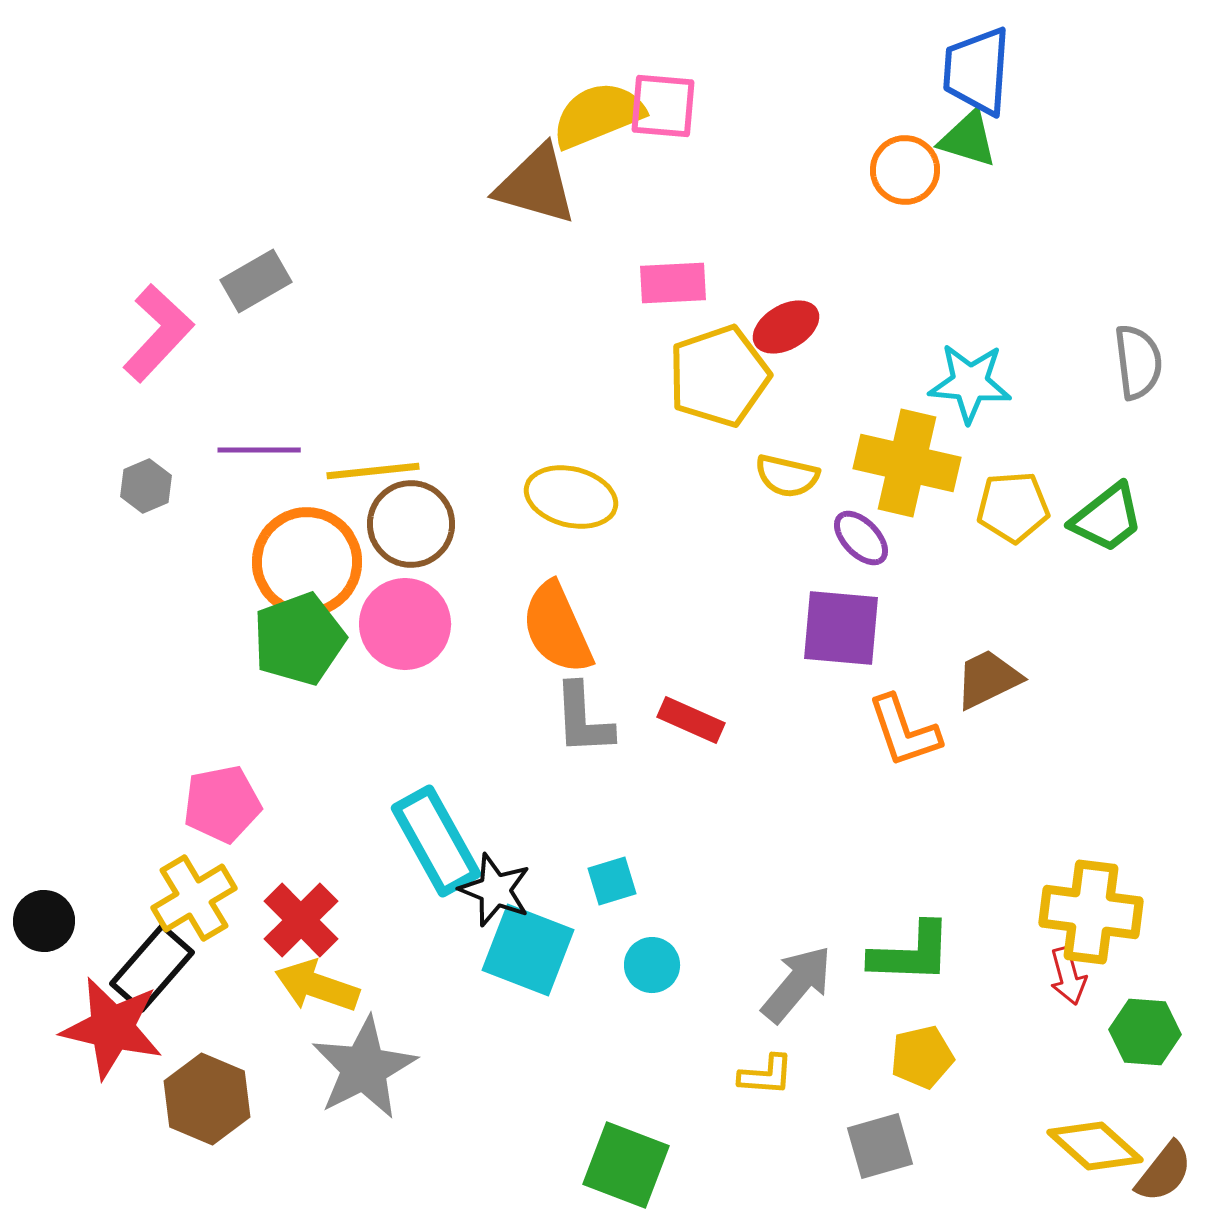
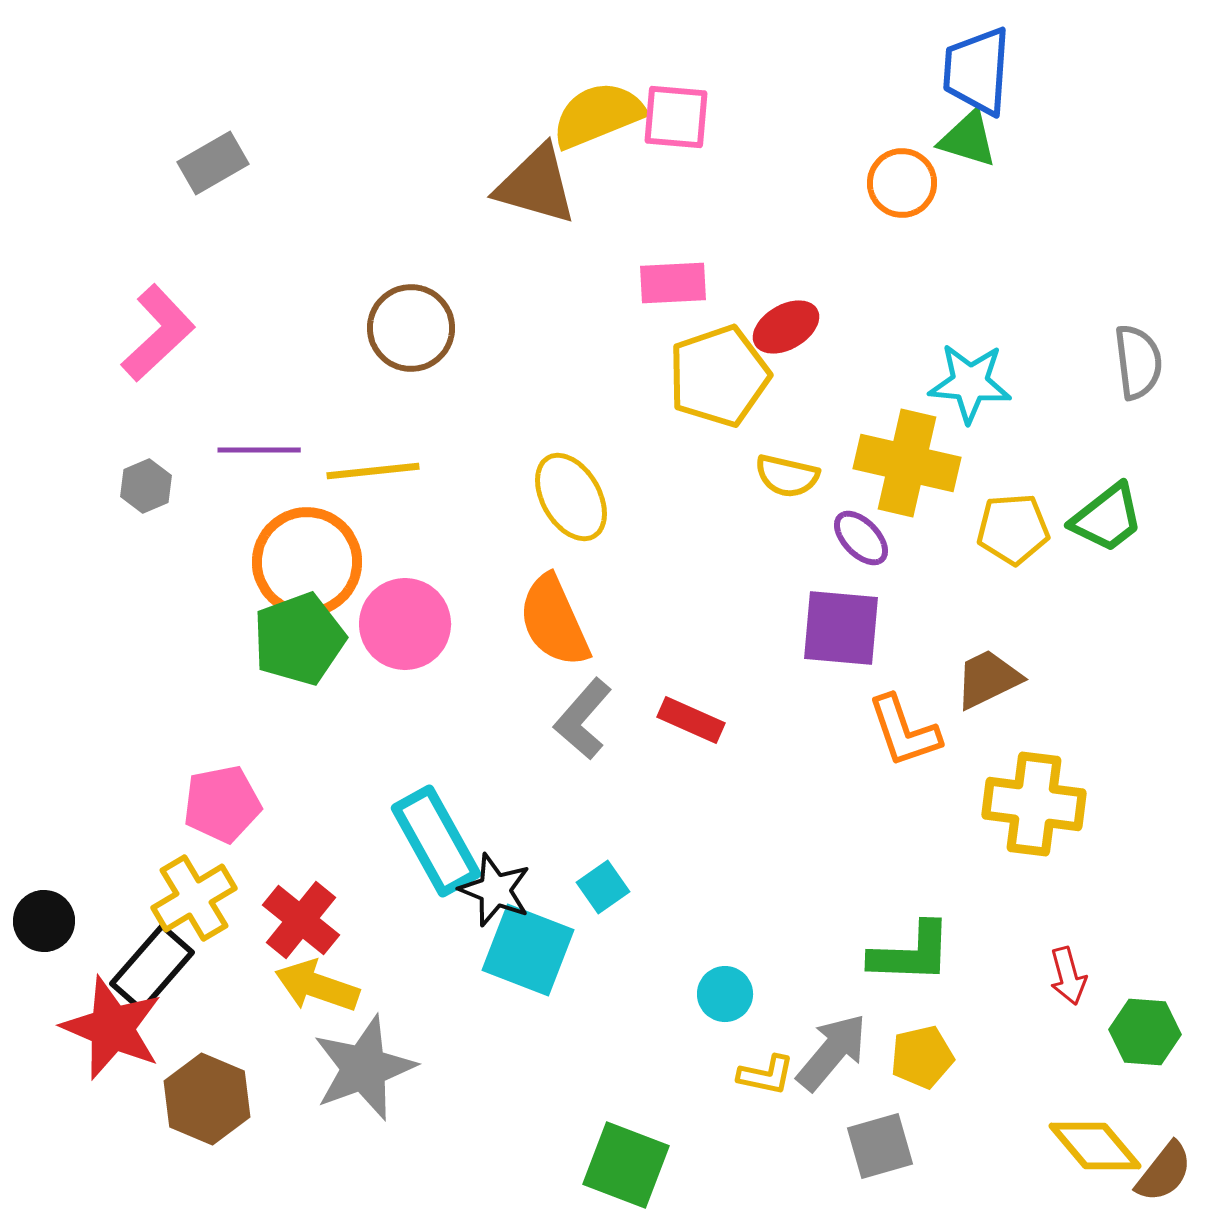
pink square at (663, 106): moved 13 px right, 11 px down
orange circle at (905, 170): moved 3 px left, 13 px down
gray rectangle at (256, 281): moved 43 px left, 118 px up
pink L-shape at (158, 333): rotated 4 degrees clockwise
yellow ellipse at (571, 497): rotated 46 degrees clockwise
yellow pentagon at (1013, 507): moved 22 px down
brown circle at (411, 524): moved 196 px up
orange semicircle at (557, 628): moved 3 px left, 7 px up
gray L-shape at (583, 719): rotated 44 degrees clockwise
cyan square at (612, 881): moved 9 px left, 6 px down; rotated 18 degrees counterclockwise
yellow cross at (1091, 912): moved 57 px left, 108 px up
red cross at (301, 920): rotated 6 degrees counterclockwise
cyan circle at (652, 965): moved 73 px right, 29 px down
gray arrow at (797, 984): moved 35 px right, 68 px down
red star at (112, 1028): rotated 10 degrees clockwise
gray star at (364, 1068): rotated 7 degrees clockwise
yellow L-shape at (766, 1075): rotated 8 degrees clockwise
yellow diamond at (1095, 1146): rotated 8 degrees clockwise
